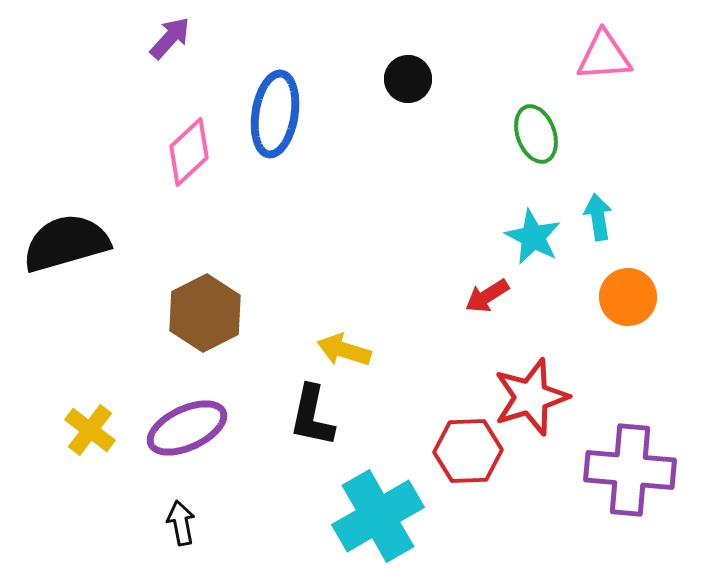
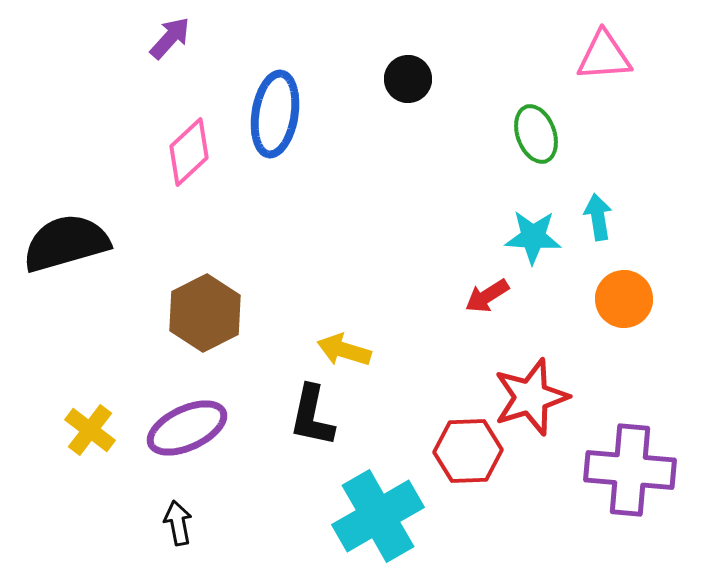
cyan star: rotated 24 degrees counterclockwise
orange circle: moved 4 px left, 2 px down
black arrow: moved 3 px left
